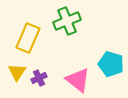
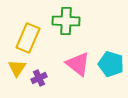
green cross: moved 1 px left; rotated 24 degrees clockwise
yellow triangle: moved 4 px up
pink triangle: moved 16 px up
